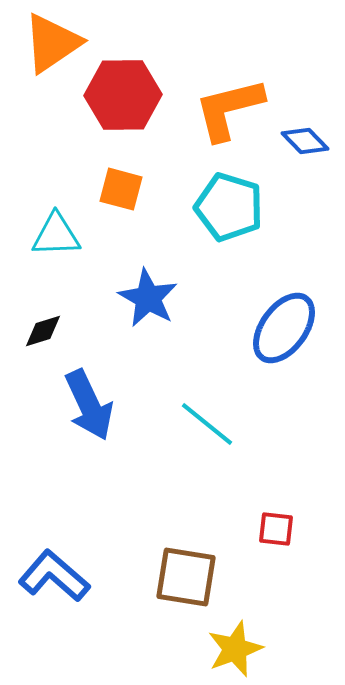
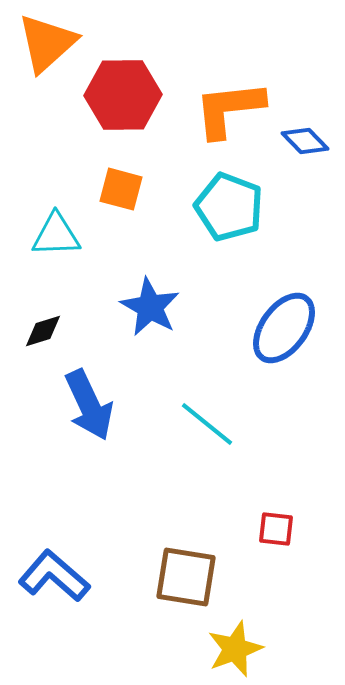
orange triangle: moved 5 px left; rotated 8 degrees counterclockwise
orange L-shape: rotated 8 degrees clockwise
cyan pentagon: rotated 4 degrees clockwise
blue star: moved 2 px right, 9 px down
